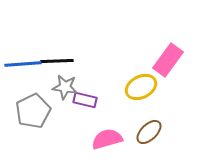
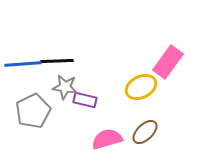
pink rectangle: moved 2 px down
brown ellipse: moved 4 px left
